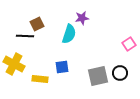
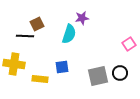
yellow cross: rotated 20 degrees counterclockwise
